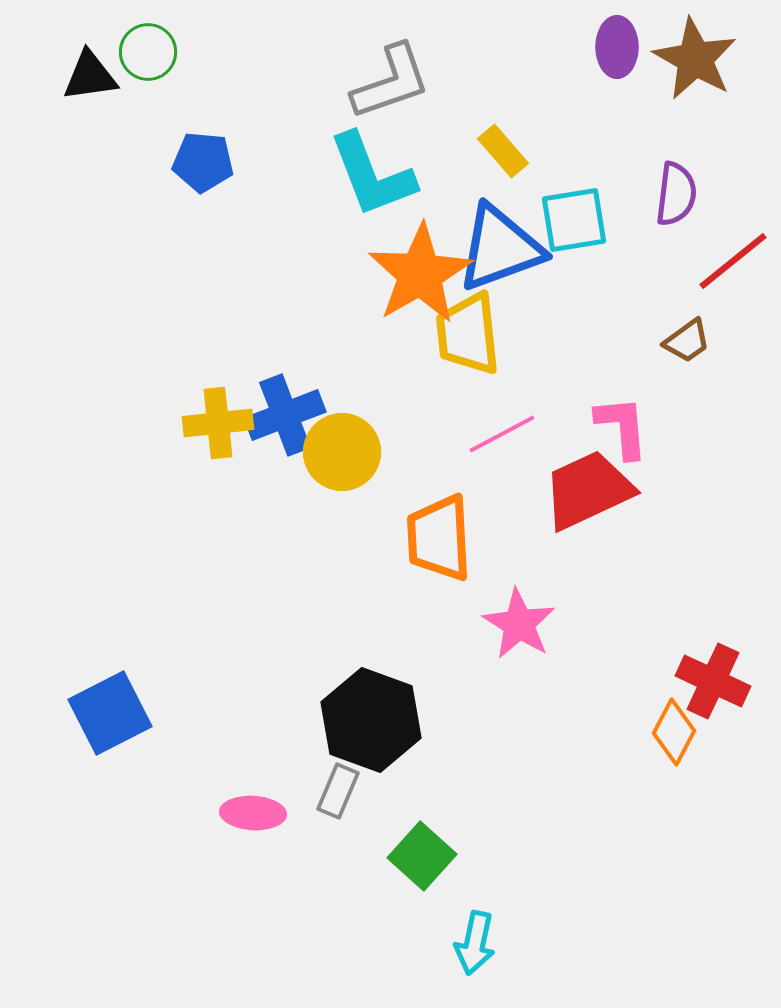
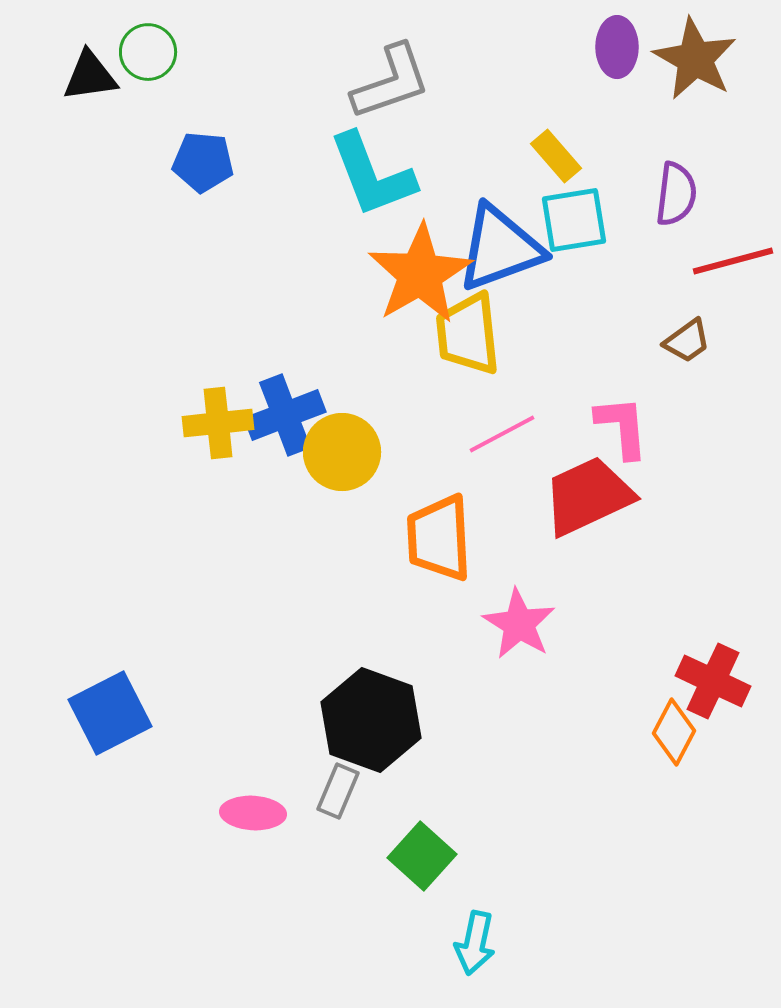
yellow rectangle: moved 53 px right, 5 px down
red line: rotated 24 degrees clockwise
red trapezoid: moved 6 px down
